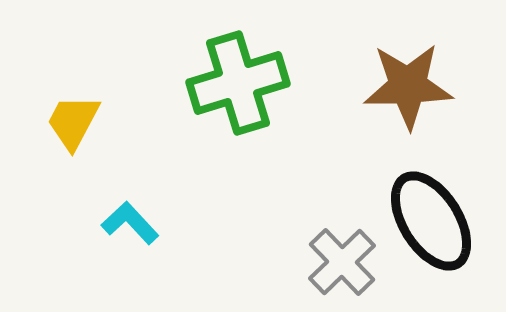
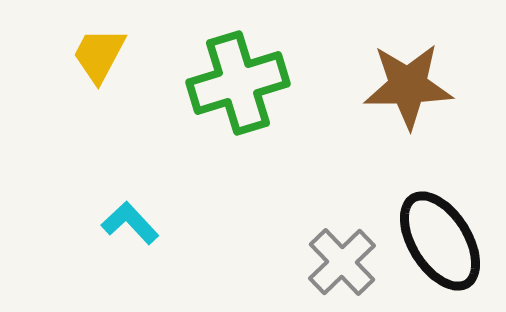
yellow trapezoid: moved 26 px right, 67 px up
black ellipse: moved 9 px right, 20 px down
